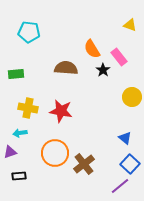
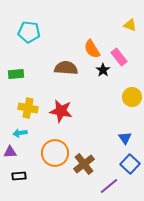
blue triangle: rotated 16 degrees clockwise
purple triangle: rotated 16 degrees clockwise
purple line: moved 11 px left
